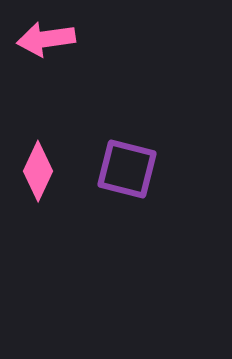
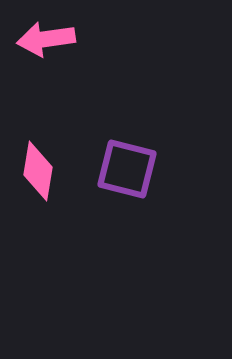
pink diamond: rotated 16 degrees counterclockwise
